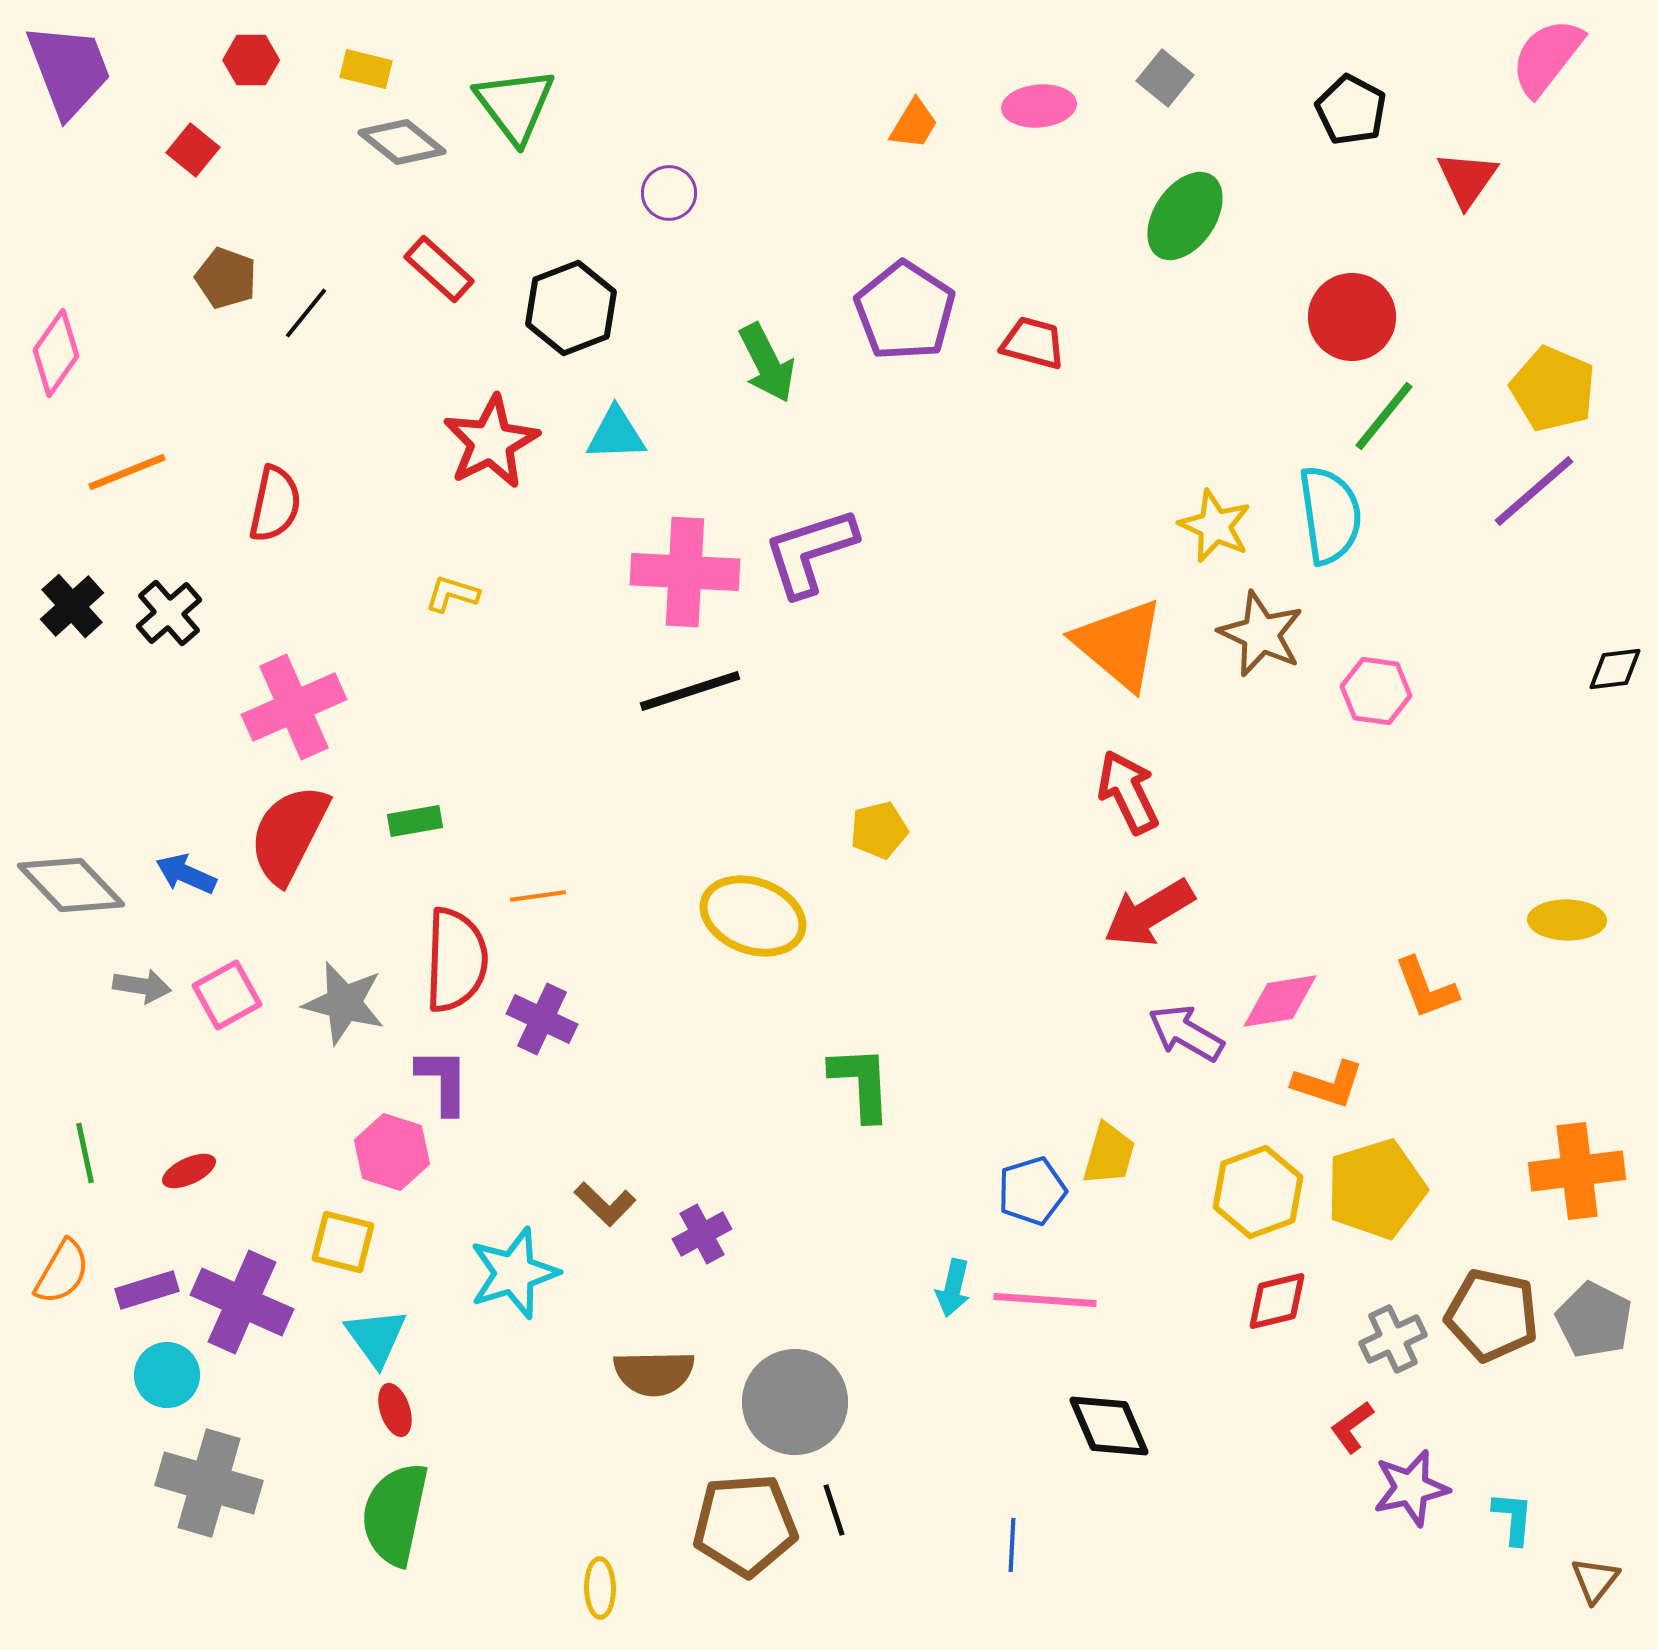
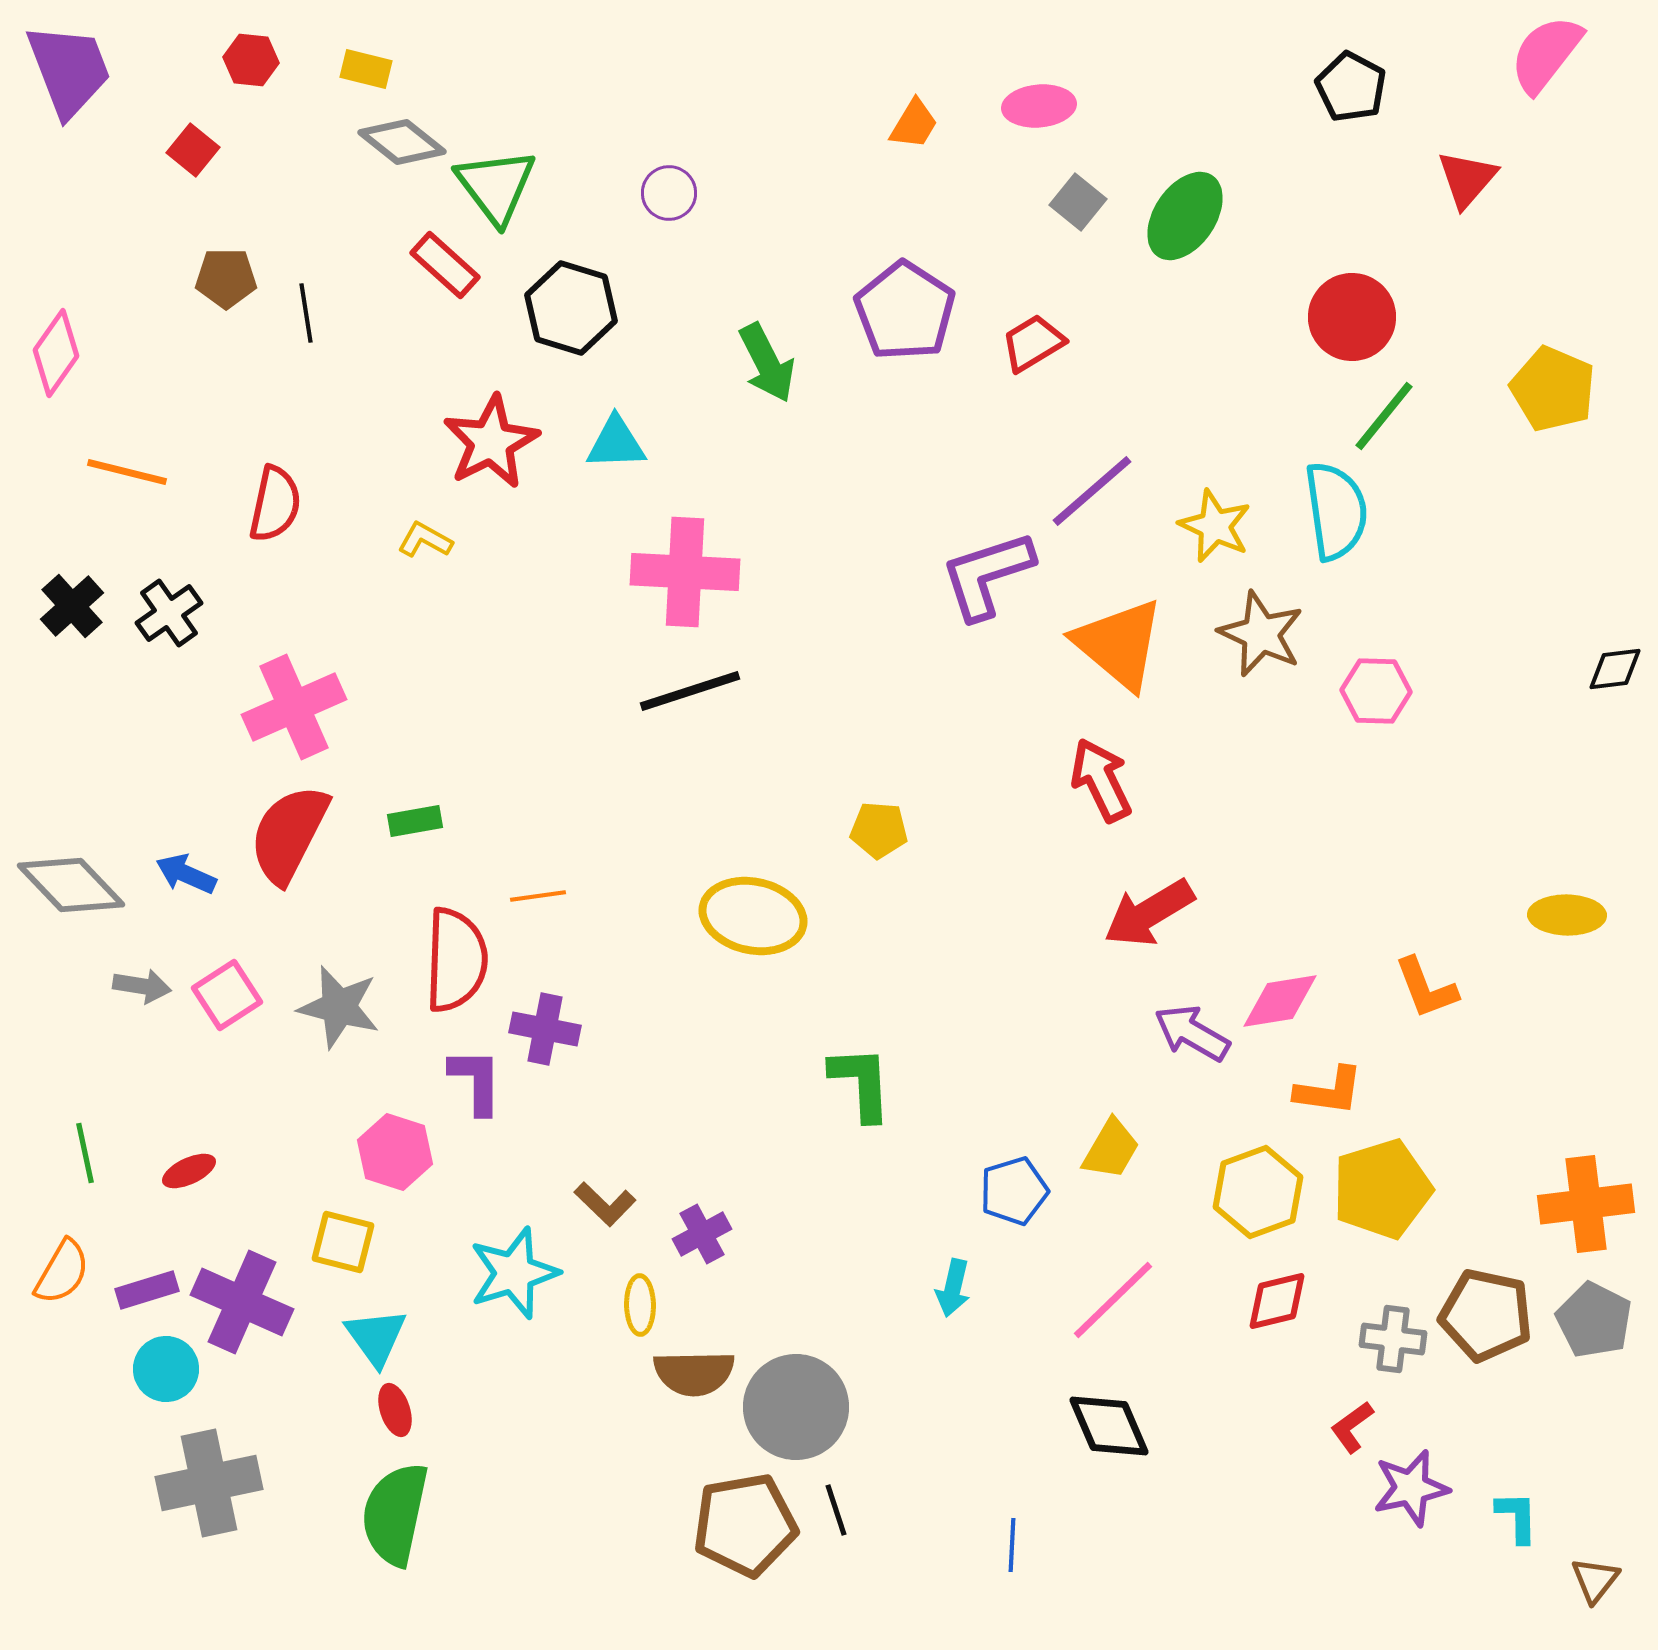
pink semicircle at (1547, 57): moved 1 px left, 3 px up
red hexagon at (251, 60): rotated 6 degrees clockwise
gray square at (1165, 78): moved 87 px left, 124 px down
green triangle at (515, 105): moved 19 px left, 81 px down
black pentagon at (1351, 110): moved 23 px up
red triangle at (1467, 179): rotated 6 degrees clockwise
red rectangle at (439, 269): moved 6 px right, 4 px up
brown pentagon at (226, 278): rotated 20 degrees counterclockwise
black hexagon at (571, 308): rotated 22 degrees counterclockwise
black line at (306, 313): rotated 48 degrees counterclockwise
red trapezoid at (1033, 343): rotated 46 degrees counterclockwise
cyan triangle at (616, 434): moved 9 px down
orange line at (127, 472): rotated 36 degrees clockwise
purple line at (1534, 491): moved 442 px left
cyan semicircle at (1330, 515): moved 6 px right, 4 px up
purple L-shape at (810, 552): moved 177 px right, 23 px down
yellow L-shape at (452, 594): moved 27 px left, 54 px up; rotated 12 degrees clockwise
black cross at (169, 613): rotated 6 degrees clockwise
pink hexagon at (1376, 691): rotated 6 degrees counterclockwise
red arrow at (1128, 792): moved 27 px left, 12 px up
yellow pentagon at (879, 830): rotated 18 degrees clockwise
yellow ellipse at (753, 916): rotated 8 degrees counterclockwise
yellow ellipse at (1567, 920): moved 5 px up
pink square at (227, 995): rotated 4 degrees counterclockwise
gray star at (344, 1003): moved 5 px left, 4 px down
purple cross at (542, 1019): moved 3 px right, 10 px down; rotated 14 degrees counterclockwise
purple arrow at (1186, 1033): moved 6 px right
purple L-shape at (443, 1081): moved 33 px right
orange L-shape at (1328, 1084): moved 1 px right, 7 px down; rotated 10 degrees counterclockwise
pink hexagon at (392, 1152): moved 3 px right
yellow trapezoid at (1109, 1154): moved 2 px right, 5 px up; rotated 14 degrees clockwise
orange cross at (1577, 1171): moved 9 px right, 33 px down
yellow pentagon at (1376, 1189): moved 6 px right
blue pentagon at (1032, 1191): moved 18 px left
pink line at (1045, 1300): moved 68 px right; rotated 48 degrees counterclockwise
brown pentagon at (1492, 1315): moved 6 px left
gray cross at (1393, 1339): rotated 32 degrees clockwise
brown semicircle at (654, 1373): moved 40 px right
cyan circle at (167, 1375): moved 1 px left, 6 px up
gray circle at (795, 1402): moved 1 px right, 5 px down
gray cross at (209, 1483): rotated 28 degrees counterclockwise
black line at (834, 1510): moved 2 px right
cyan L-shape at (1513, 1518): moved 4 px right, 1 px up; rotated 6 degrees counterclockwise
brown pentagon at (745, 1525): rotated 6 degrees counterclockwise
yellow ellipse at (600, 1588): moved 40 px right, 283 px up
